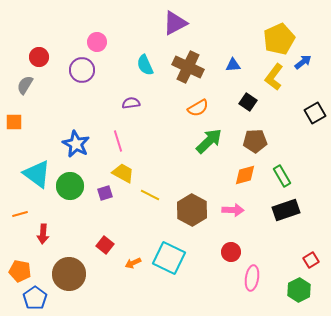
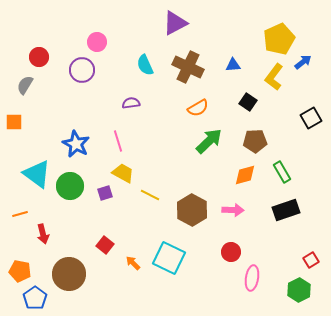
black square at (315, 113): moved 4 px left, 5 px down
green rectangle at (282, 176): moved 4 px up
red arrow at (43, 234): rotated 18 degrees counterclockwise
orange arrow at (133, 263): rotated 70 degrees clockwise
